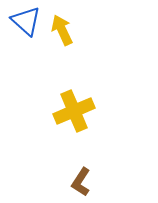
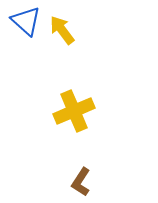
yellow arrow: rotated 12 degrees counterclockwise
